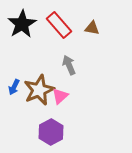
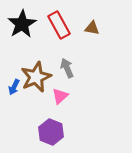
red rectangle: rotated 12 degrees clockwise
gray arrow: moved 2 px left, 3 px down
brown star: moved 3 px left, 13 px up
purple hexagon: rotated 10 degrees counterclockwise
